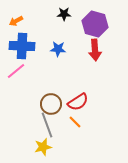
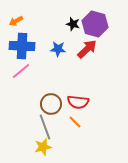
black star: moved 9 px right, 10 px down; rotated 16 degrees clockwise
red arrow: moved 8 px left, 1 px up; rotated 130 degrees counterclockwise
pink line: moved 5 px right
red semicircle: rotated 40 degrees clockwise
gray line: moved 2 px left, 2 px down
